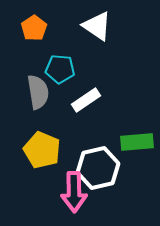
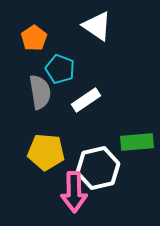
orange pentagon: moved 10 px down
cyan pentagon: rotated 16 degrees clockwise
gray semicircle: moved 2 px right
yellow pentagon: moved 4 px right, 2 px down; rotated 18 degrees counterclockwise
